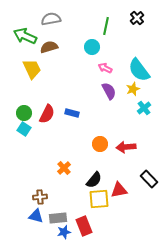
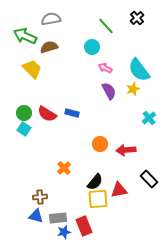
green line: rotated 54 degrees counterclockwise
yellow trapezoid: rotated 20 degrees counterclockwise
cyan cross: moved 5 px right, 10 px down
red semicircle: rotated 96 degrees clockwise
red arrow: moved 3 px down
black semicircle: moved 1 px right, 2 px down
yellow square: moved 1 px left
